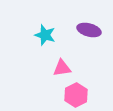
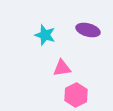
purple ellipse: moved 1 px left
